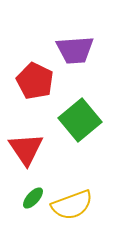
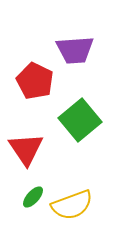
green ellipse: moved 1 px up
